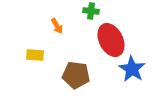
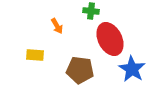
red ellipse: moved 1 px left, 1 px up
brown pentagon: moved 4 px right, 5 px up
